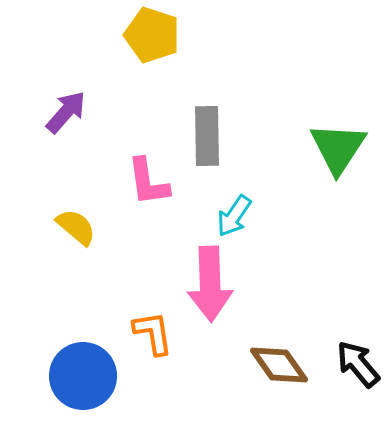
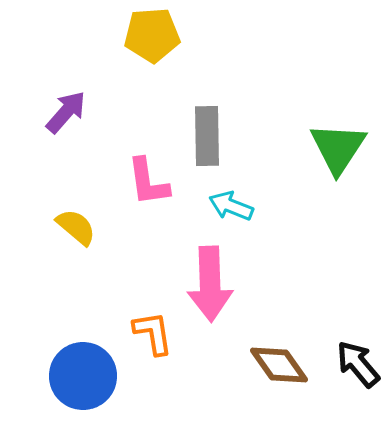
yellow pentagon: rotated 22 degrees counterclockwise
cyan arrow: moved 3 px left, 10 px up; rotated 78 degrees clockwise
